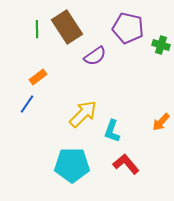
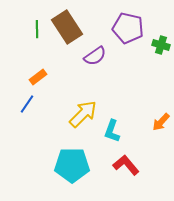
red L-shape: moved 1 px down
